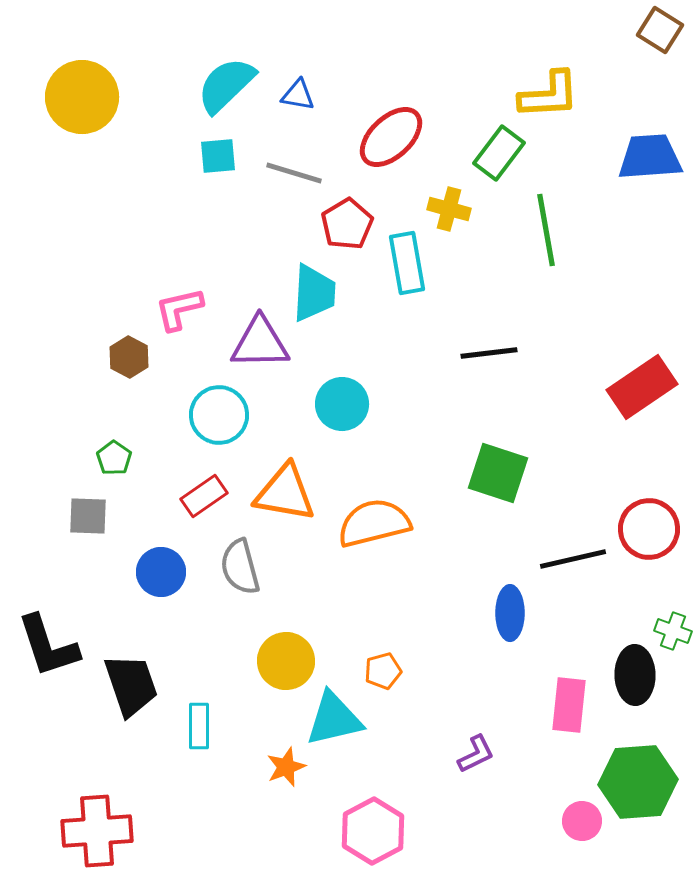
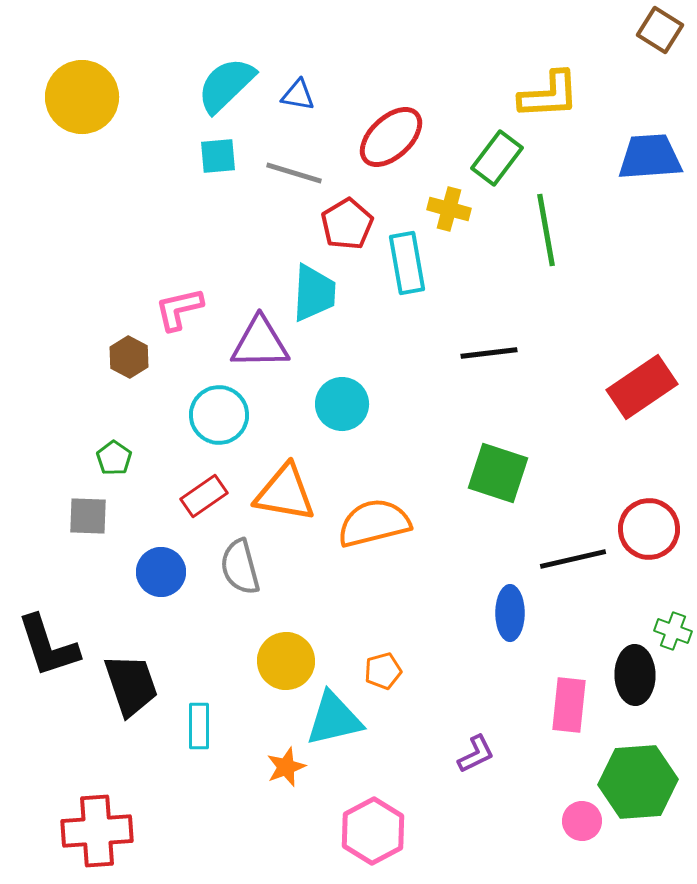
green rectangle at (499, 153): moved 2 px left, 5 px down
